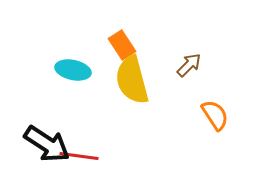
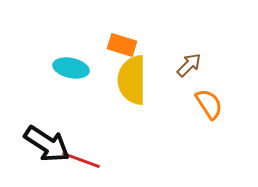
orange rectangle: rotated 40 degrees counterclockwise
cyan ellipse: moved 2 px left, 2 px up
yellow semicircle: rotated 15 degrees clockwise
orange semicircle: moved 6 px left, 11 px up
red line: moved 2 px right, 4 px down; rotated 12 degrees clockwise
